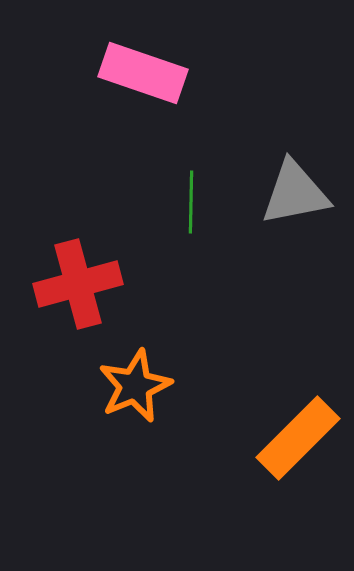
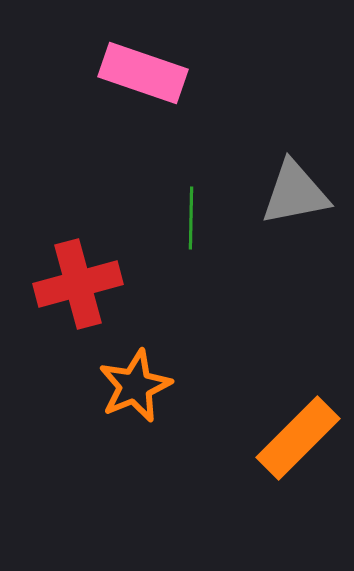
green line: moved 16 px down
